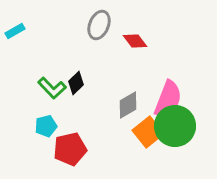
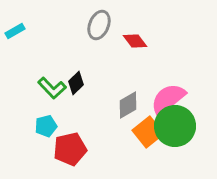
pink semicircle: rotated 150 degrees counterclockwise
